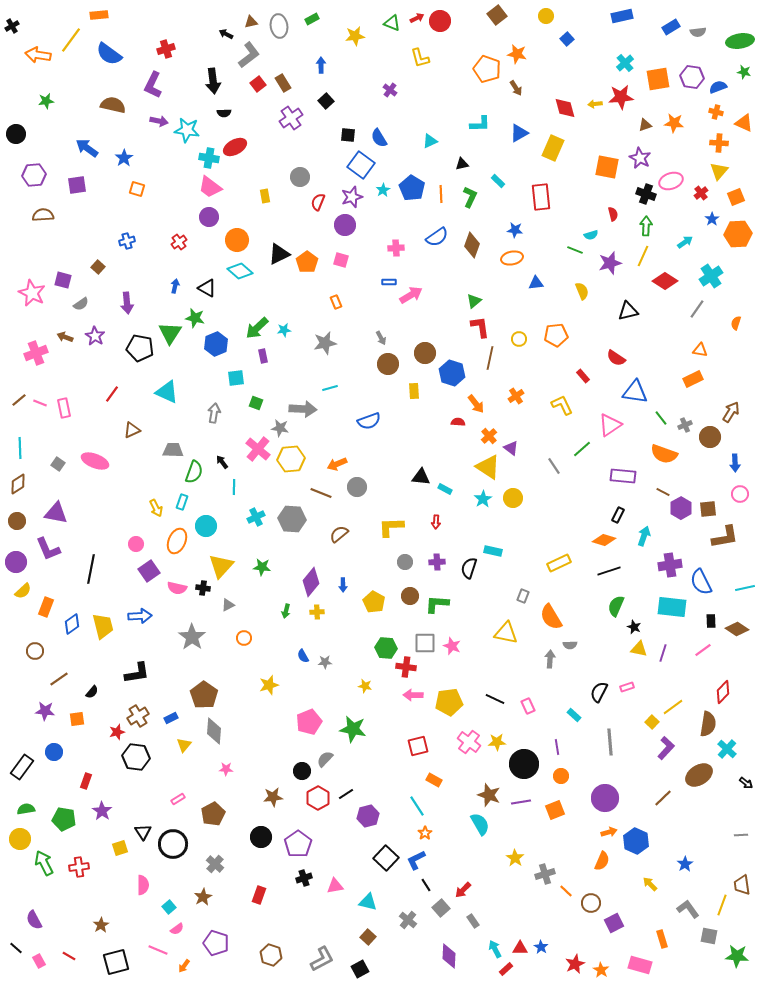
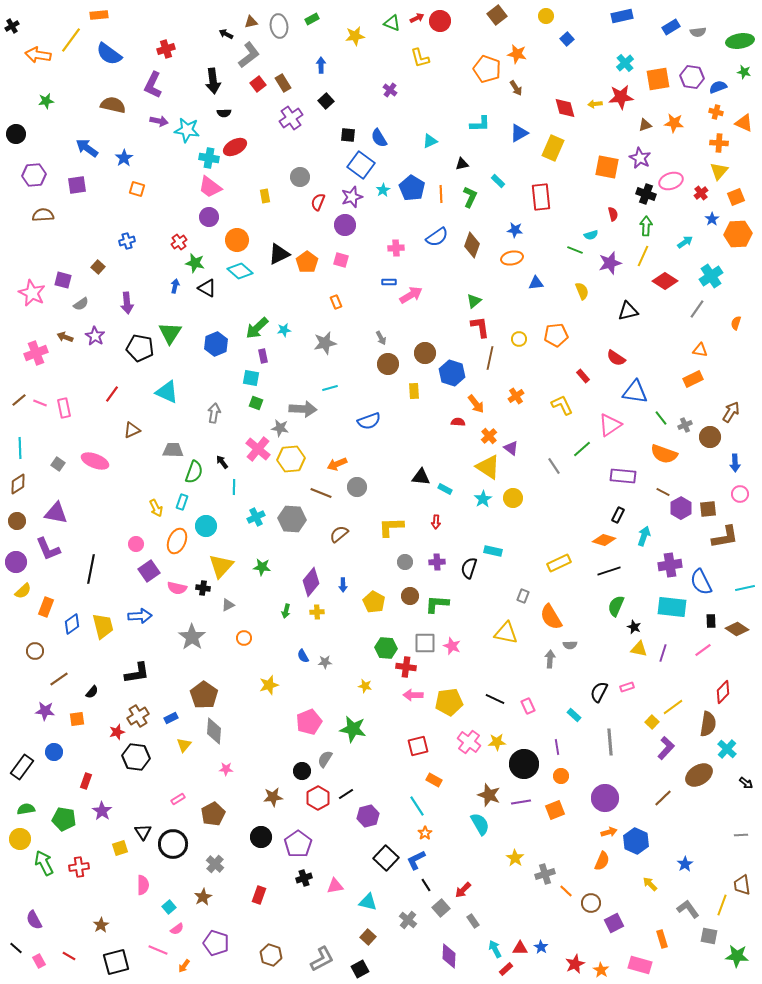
green star at (195, 318): moved 55 px up
cyan square at (236, 378): moved 15 px right; rotated 18 degrees clockwise
gray semicircle at (325, 759): rotated 12 degrees counterclockwise
